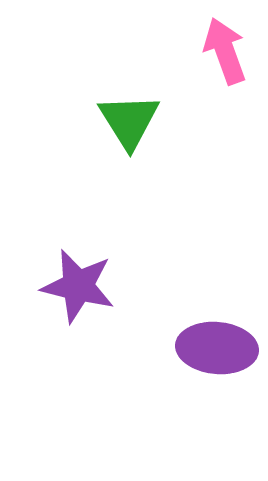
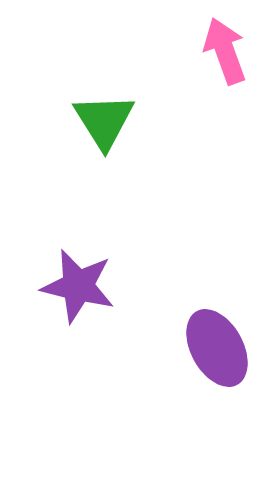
green triangle: moved 25 px left
purple ellipse: rotated 56 degrees clockwise
